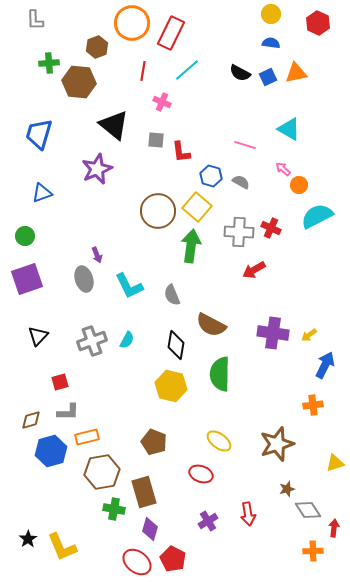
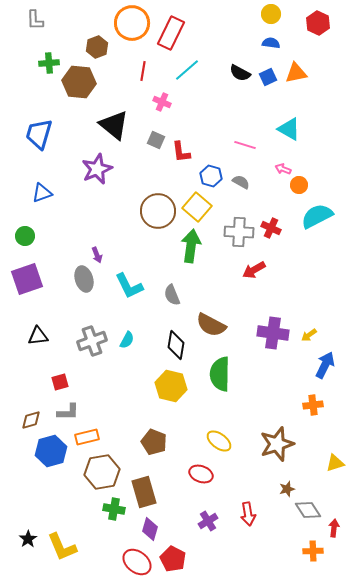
gray square at (156, 140): rotated 18 degrees clockwise
pink arrow at (283, 169): rotated 21 degrees counterclockwise
black triangle at (38, 336): rotated 40 degrees clockwise
